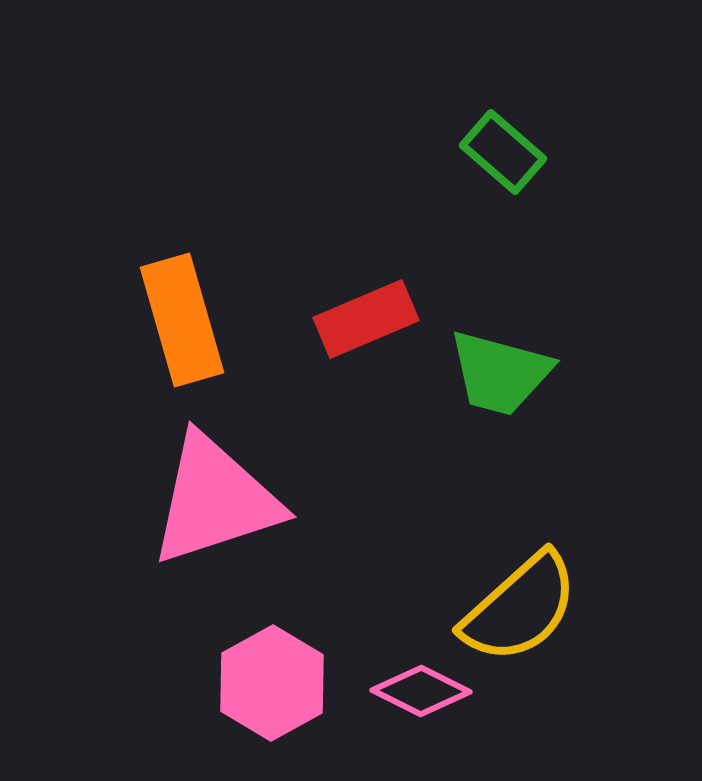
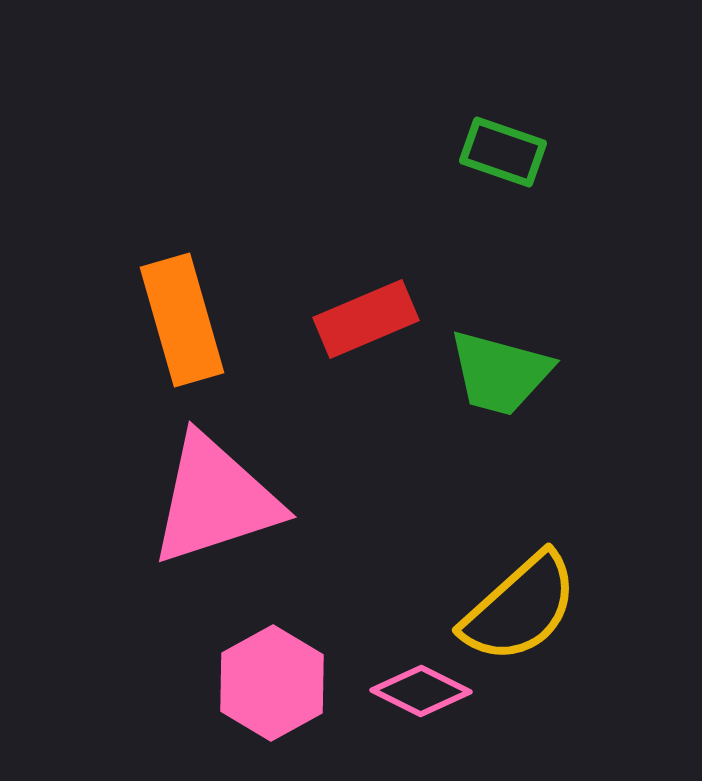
green rectangle: rotated 22 degrees counterclockwise
